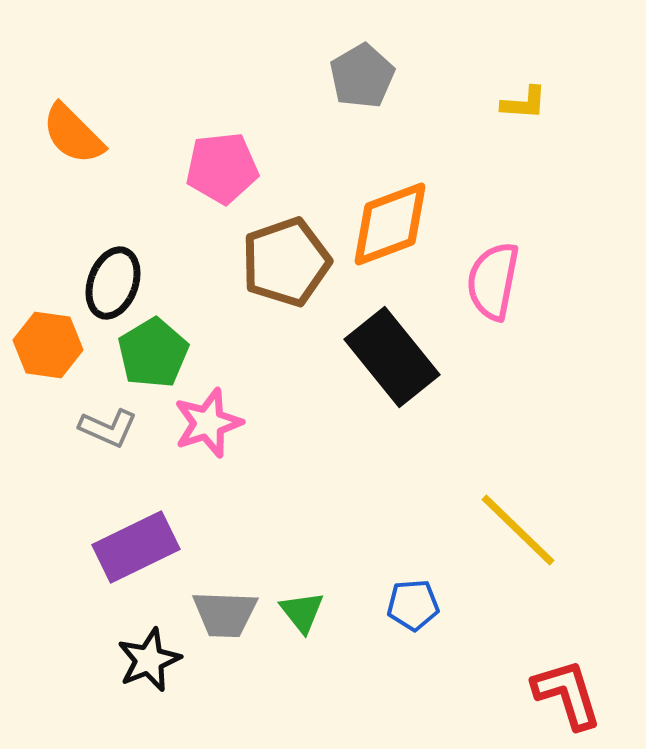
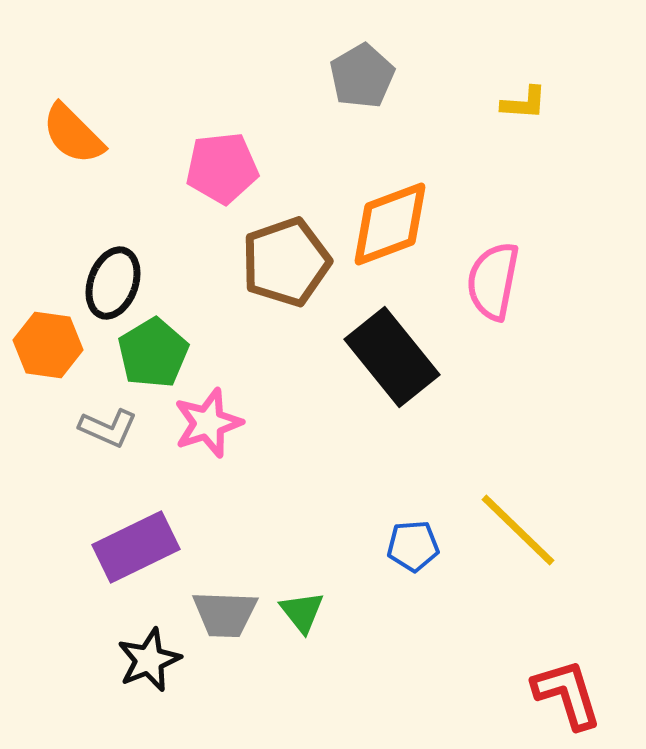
blue pentagon: moved 59 px up
